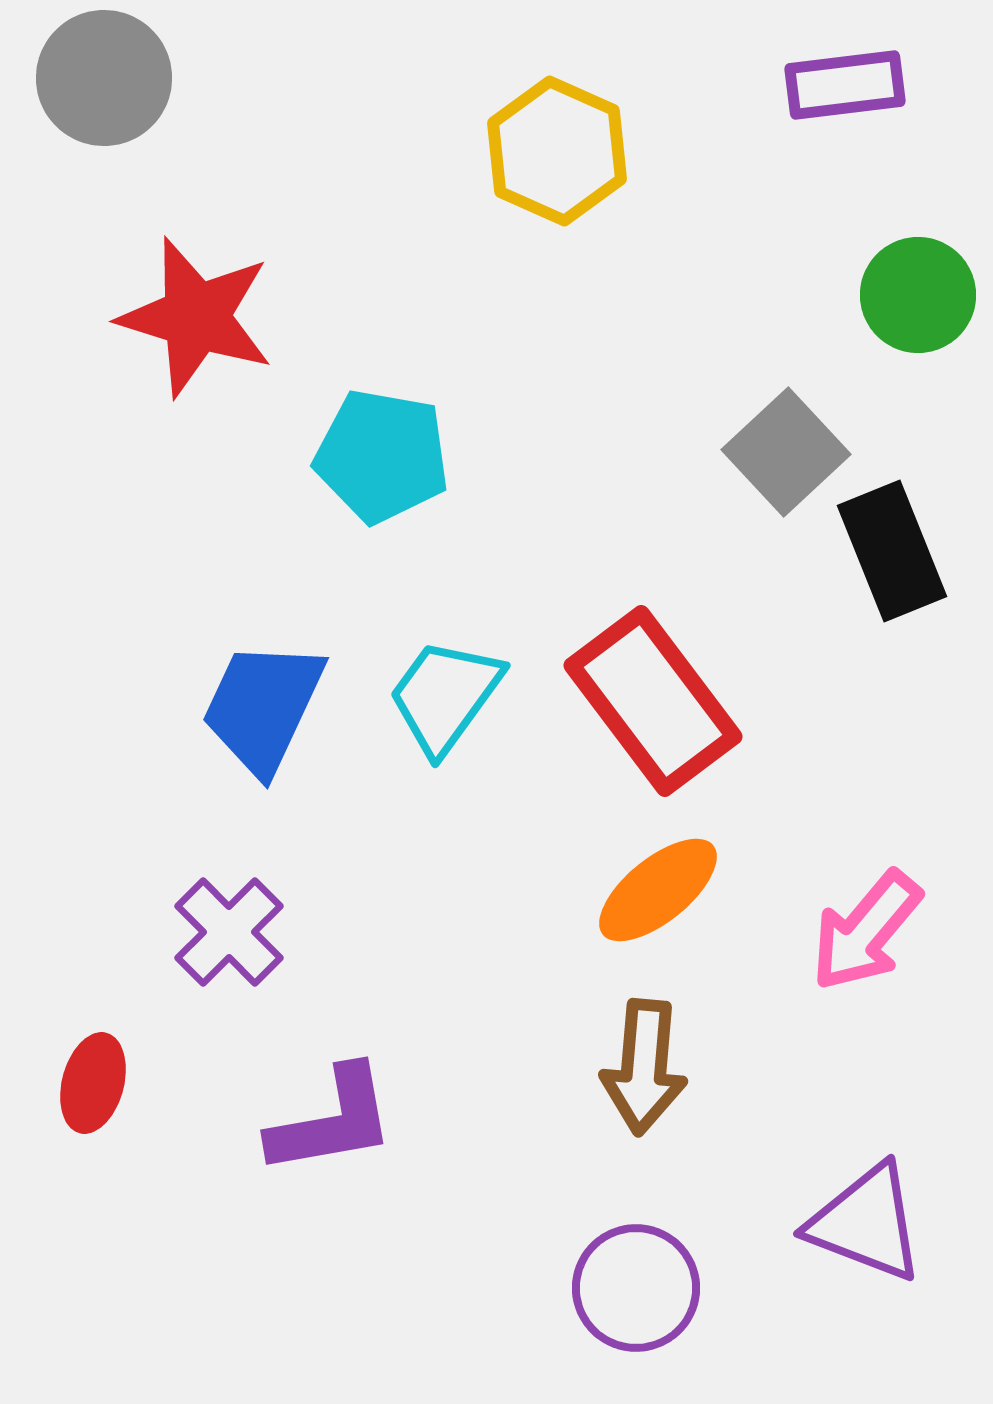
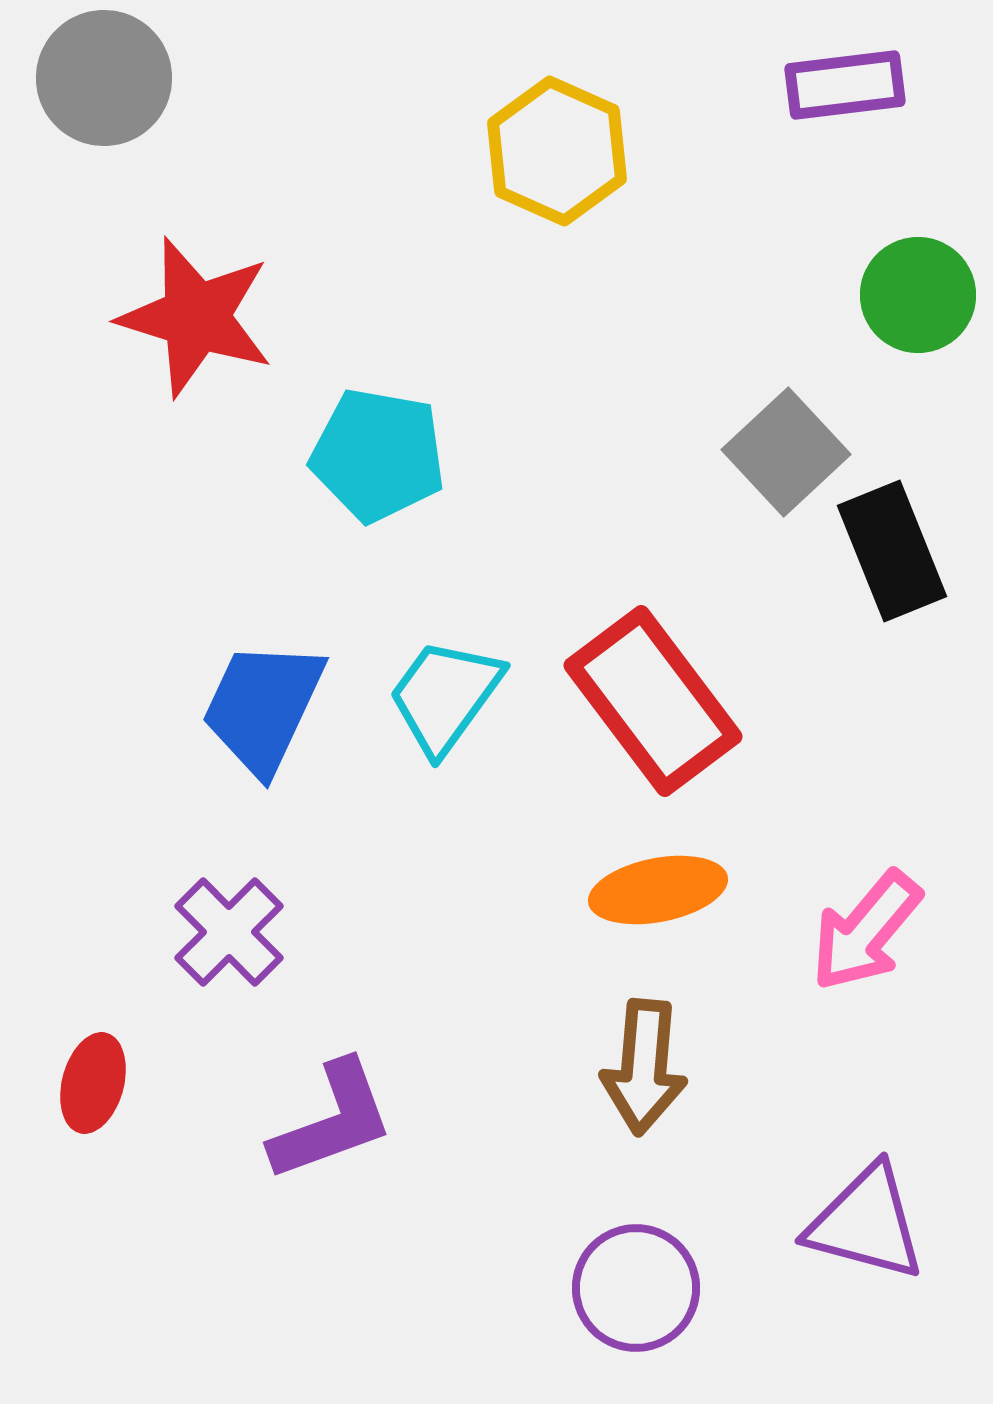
cyan pentagon: moved 4 px left, 1 px up
orange ellipse: rotated 28 degrees clockwise
purple L-shape: rotated 10 degrees counterclockwise
purple triangle: rotated 6 degrees counterclockwise
